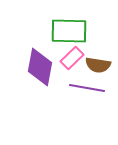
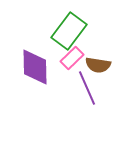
green rectangle: rotated 54 degrees counterclockwise
purple diamond: moved 5 px left; rotated 12 degrees counterclockwise
purple line: rotated 56 degrees clockwise
